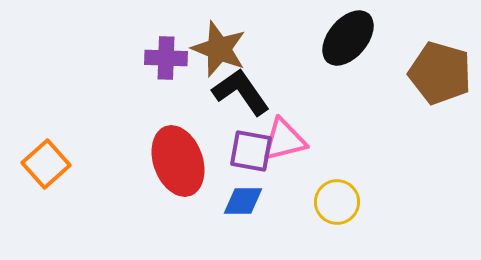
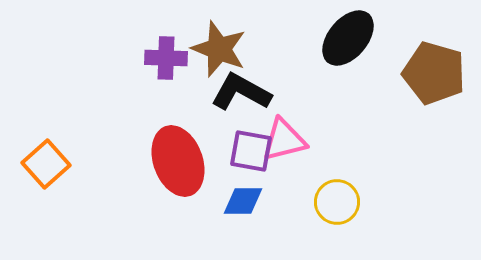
brown pentagon: moved 6 px left
black L-shape: rotated 26 degrees counterclockwise
